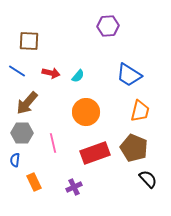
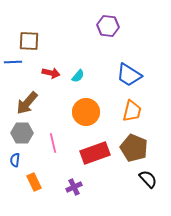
purple hexagon: rotated 10 degrees clockwise
blue line: moved 4 px left, 9 px up; rotated 36 degrees counterclockwise
orange trapezoid: moved 8 px left
